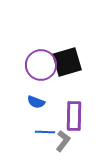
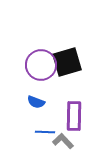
gray L-shape: rotated 80 degrees counterclockwise
